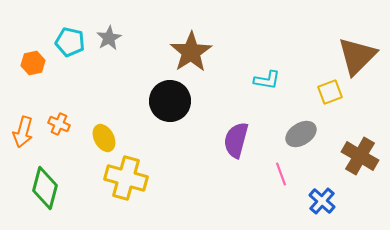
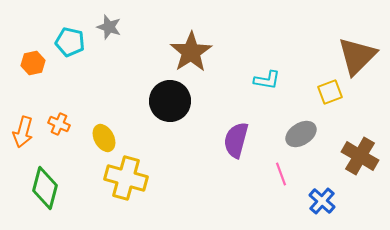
gray star: moved 11 px up; rotated 25 degrees counterclockwise
